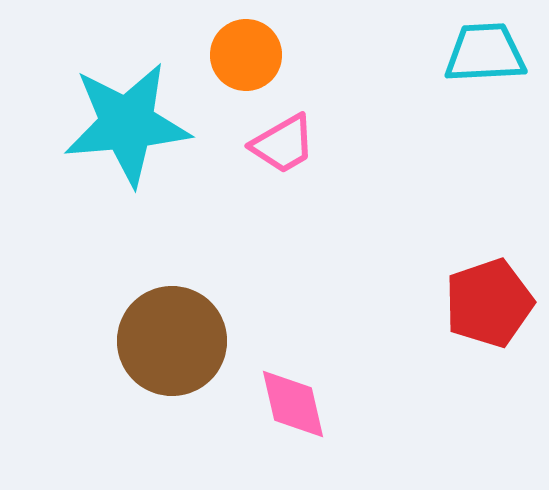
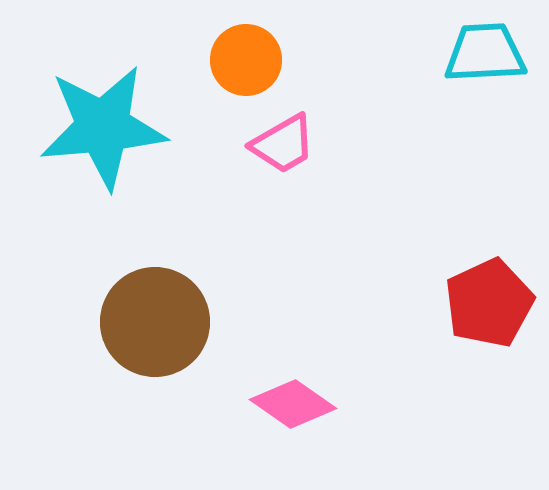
orange circle: moved 5 px down
cyan star: moved 24 px left, 3 px down
red pentagon: rotated 6 degrees counterclockwise
brown circle: moved 17 px left, 19 px up
pink diamond: rotated 42 degrees counterclockwise
